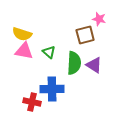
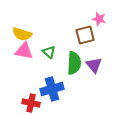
purple triangle: rotated 18 degrees clockwise
blue cross: rotated 15 degrees counterclockwise
red cross: moved 1 px left, 1 px down
